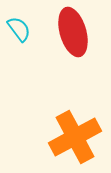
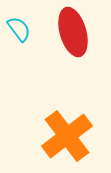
orange cross: moved 8 px left, 1 px up; rotated 9 degrees counterclockwise
